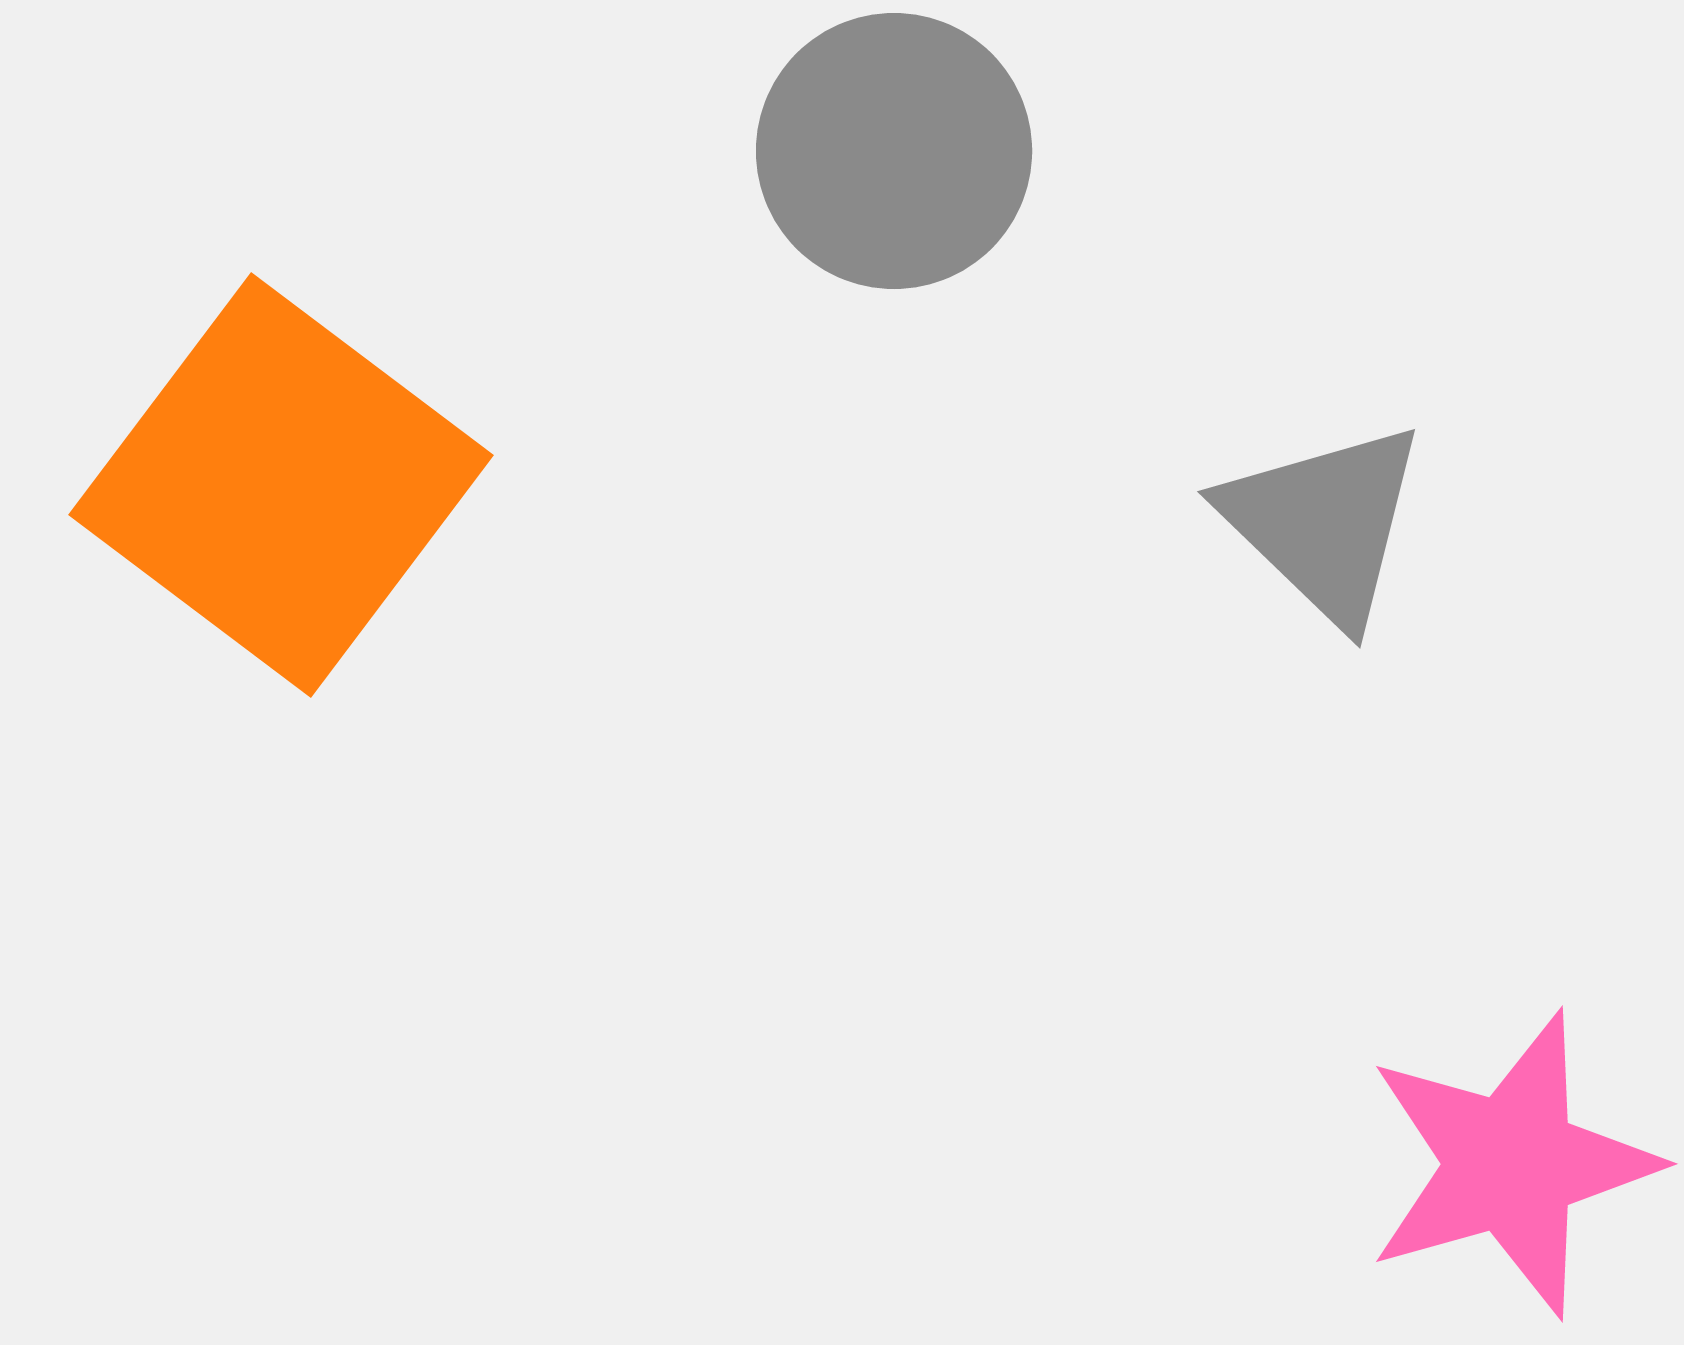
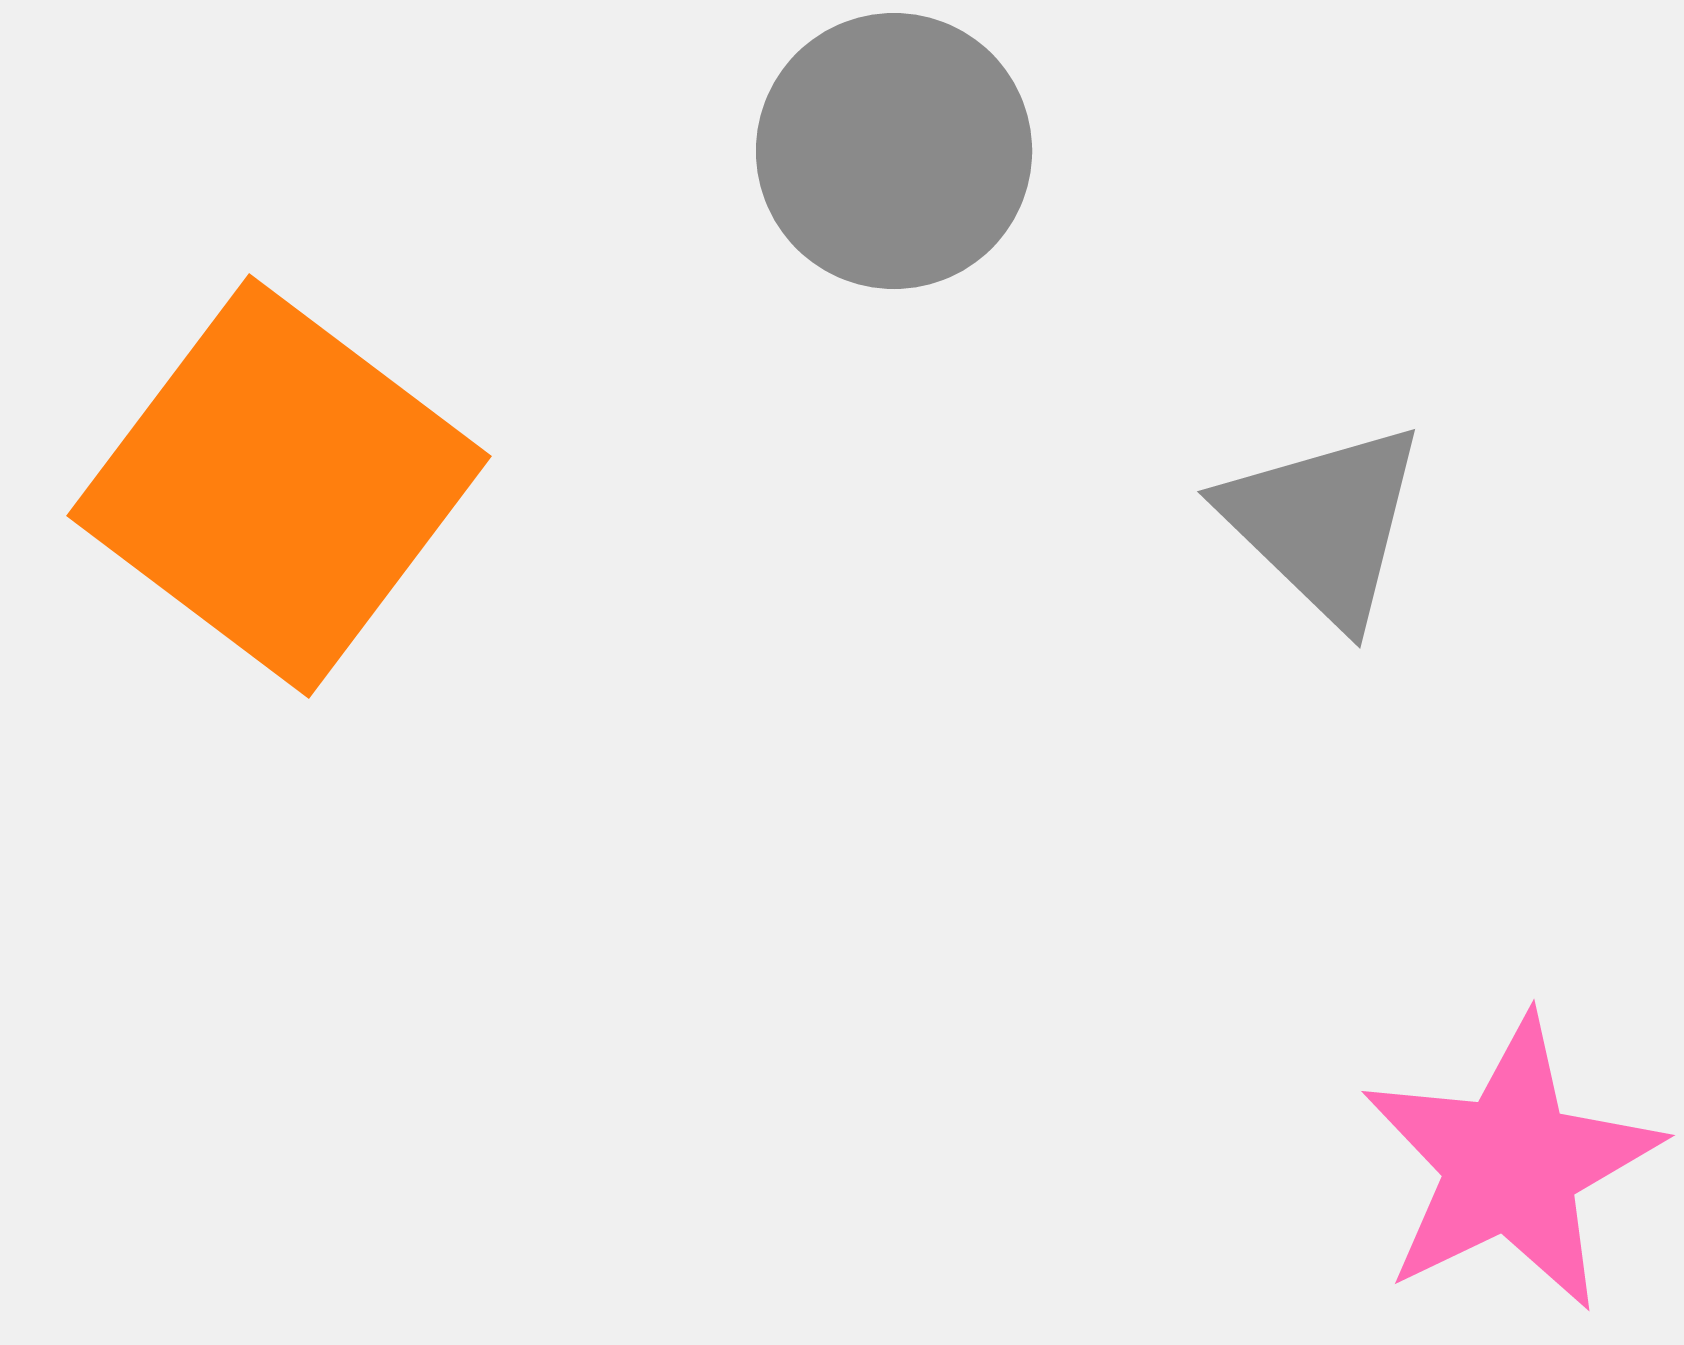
orange square: moved 2 px left, 1 px down
pink star: rotated 10 degrees counterclockwise
